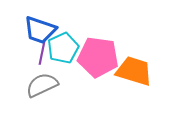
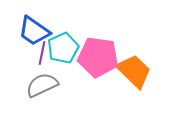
blue trapezoid: moved 6 px left, 1 px down; rotated 16 degrees clockwise
orange trapezoid: rotated 27 degrees clockwise
